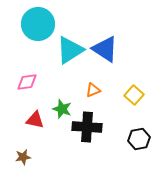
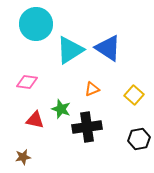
cyan circle: moved 2 px left
blue triangle: moved 3 px right, 1 px up
pink diamond: rotated 15 degrees clockwise
orange triangle: moved 1 px left, 1 px up
green star: moved 1 px left
black cross: rotated 12 degrees counterclockwise
